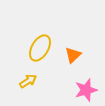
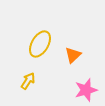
yellow ellipse: moved 4 px up
yellow arrow: rotated 24 degrees counterclockwise
